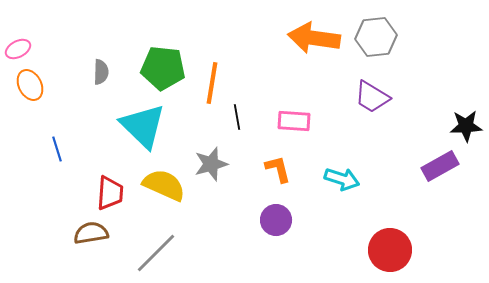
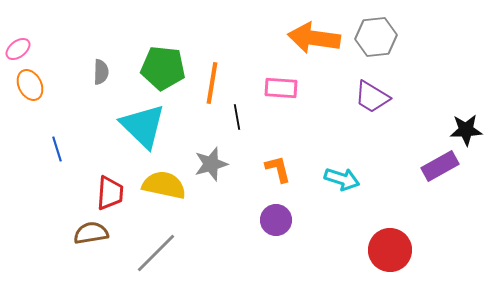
pink ellipse: rotated 10 degrees counterclockwise
pink rectangle: moved 13 px left, 33 px up
black star: moved 4 px down
yellow semicircle: rotated 12 degrees counterclockwise
